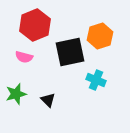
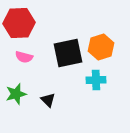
red hexagon: moved 16 px left, 2 px up; rotated 20 degrees clockwise
orange hexagon: moved 1 px right, 11 px down
black square: moved 2 px left, 1 px down
cyan cross: rotated 24 degrees counterclockwise
